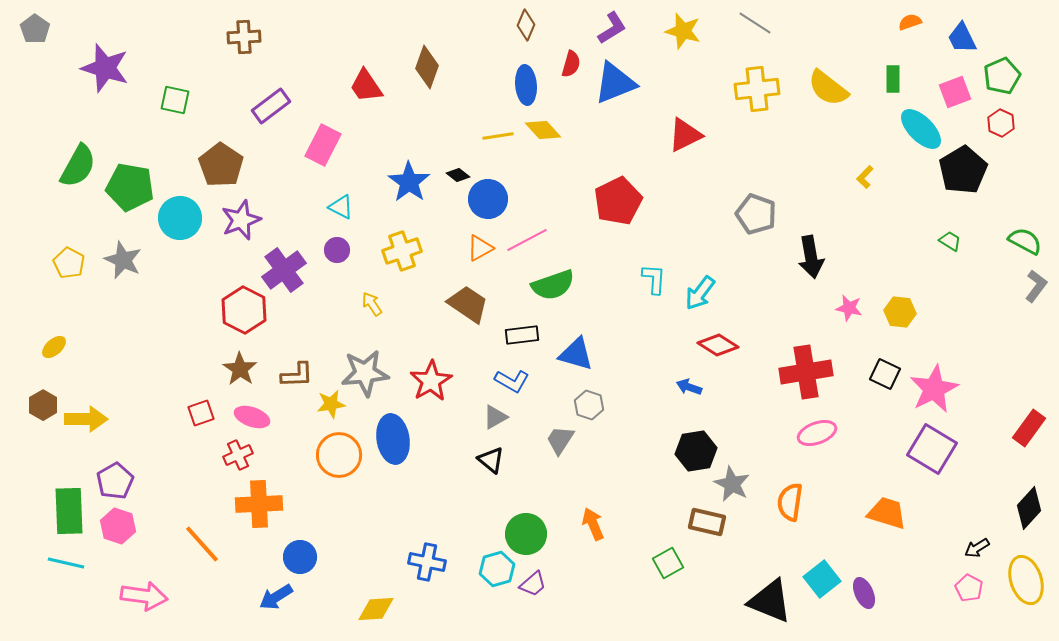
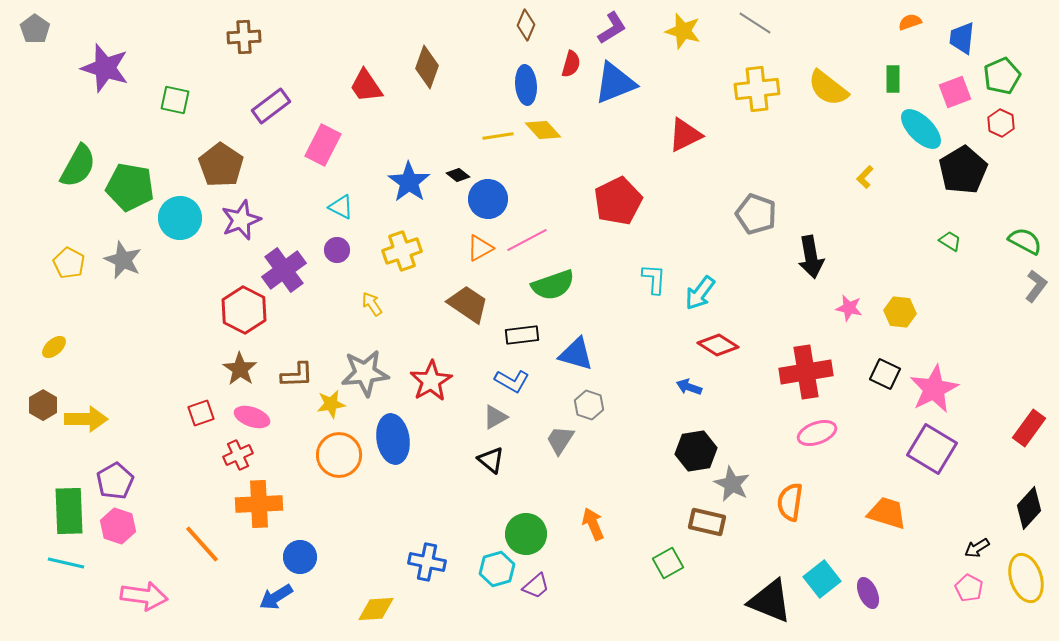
blue trapezoid at (962, 38): rotated 32 degrees clockwise
yellow ellipse at (1026, 580): moved 2 px up
purple trapezoid at (533, 584): moved 3 px right, 2 px down
purple ellipse at (864, 593): moved 4 px right
